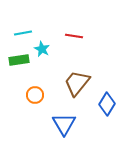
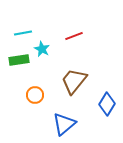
red line: rotated 30 degrees counterclockwise
brown trapezoid: moved 3 px left, 2 px up
blue triangle: rotated 20 degrees clockwise
